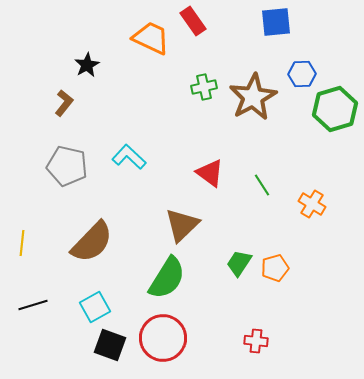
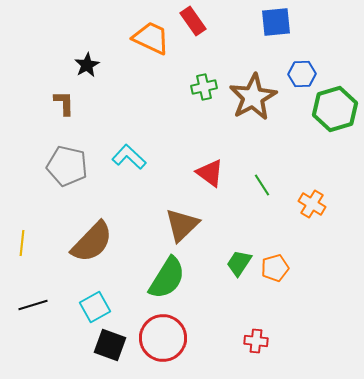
brown L-shape: rotated 40 degrees counterclockwise
